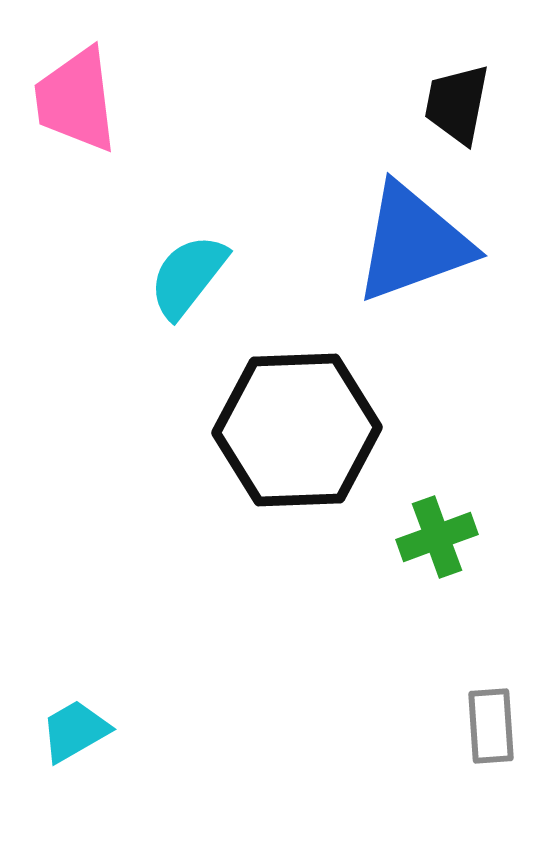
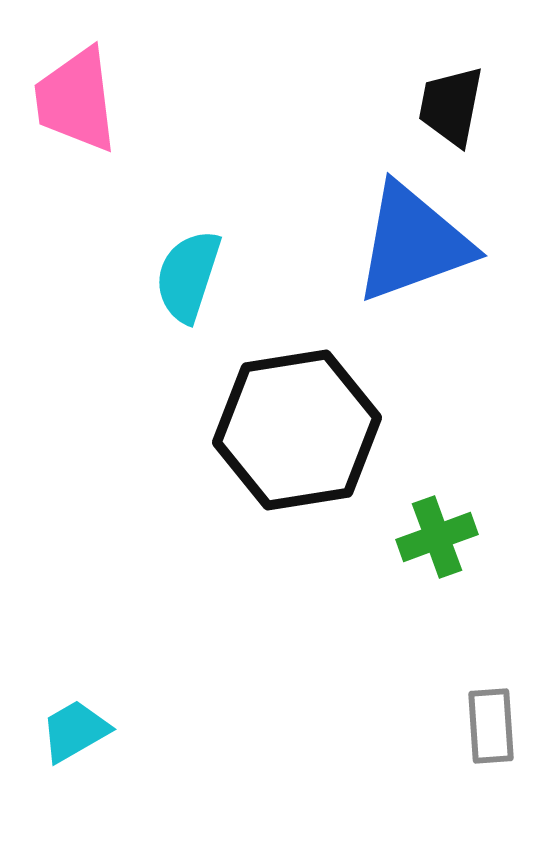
black trapezoid: moved 6 px left, 2 px down
cyan semicircle: rotated 20 degrees counterclockwise
black hexagon: rotated 7 degrees counterclockwise
